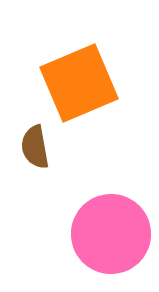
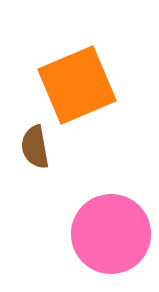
orange square: moved 2 px left, 2 px down
